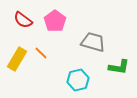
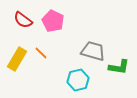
pink pentagon: moved 2 px left; rotated 10 degrees counterclockwise
gray trapezoid: moved 9 px down
